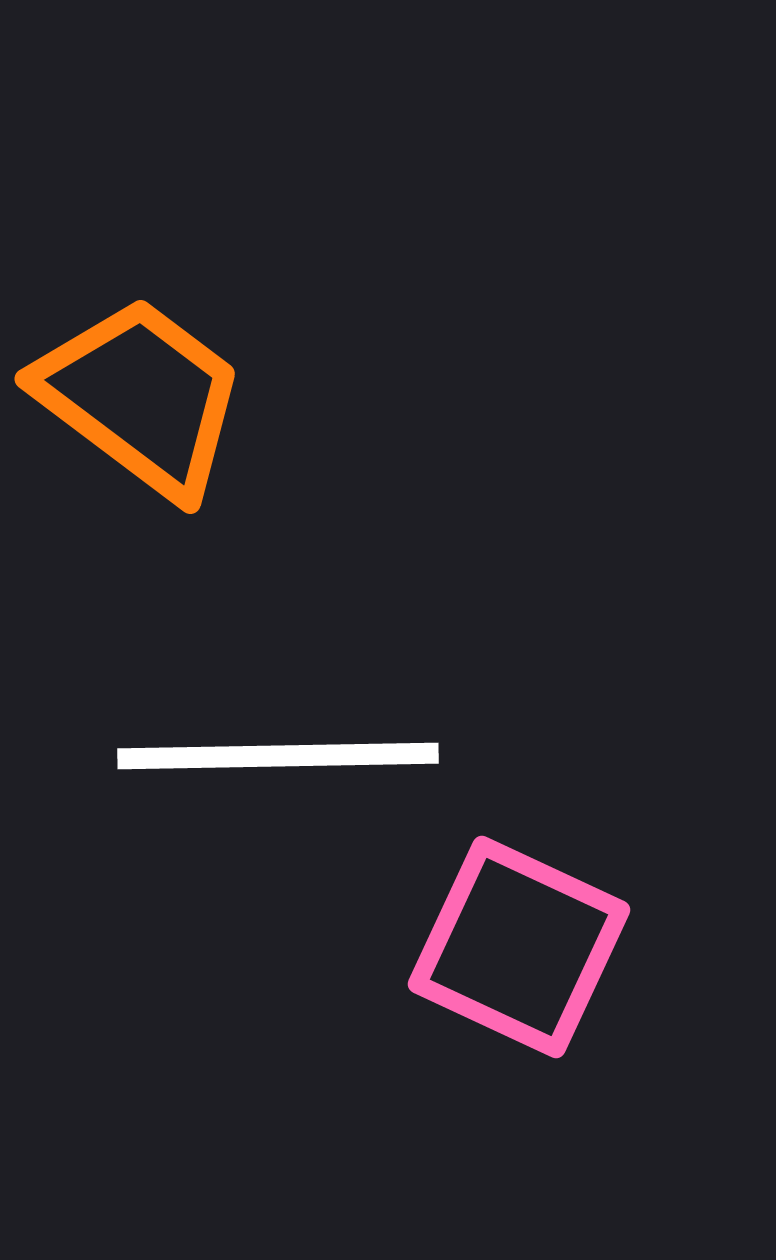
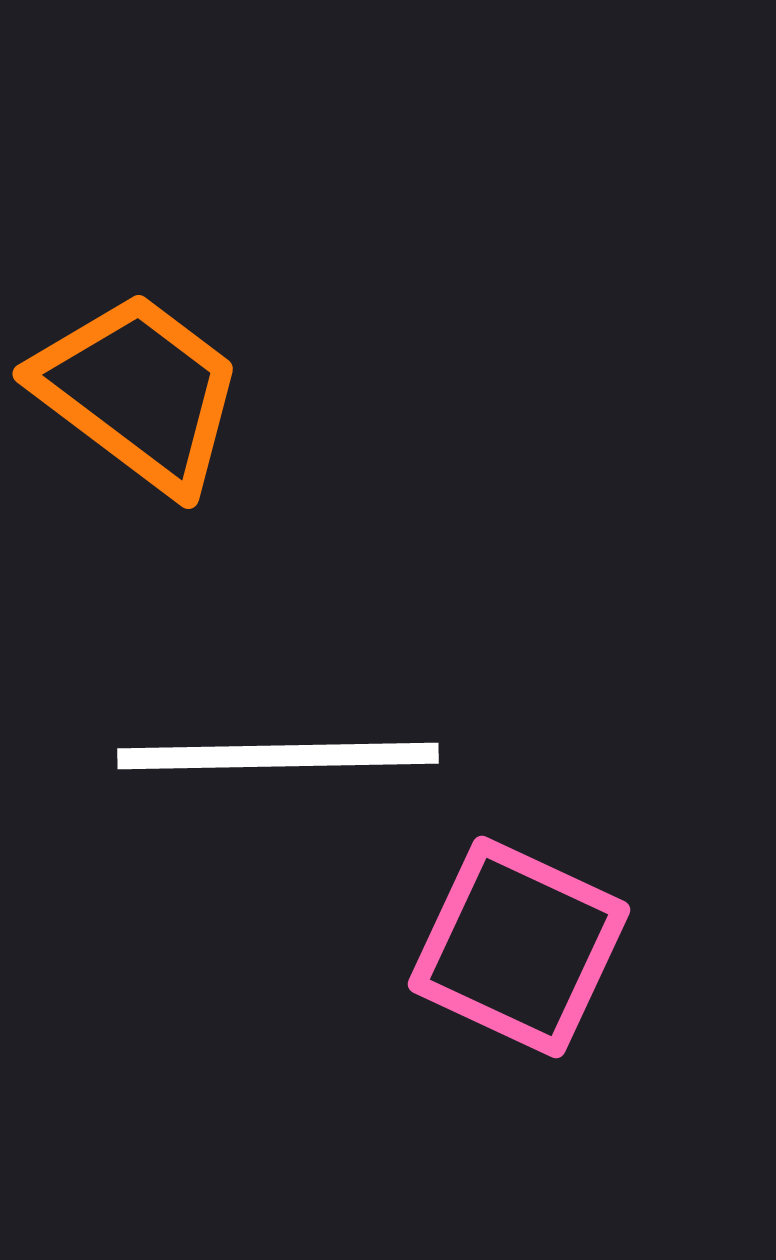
orange trapezoid: moved 2 px left, 5 px up
